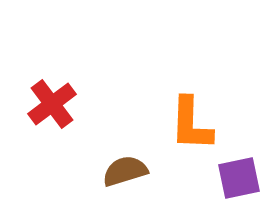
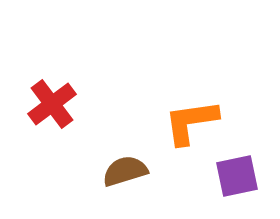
orange L-shape: moved 2 px up; rotated 80 degrees clockwise
purple square: moved 2 px left, 2 px up
